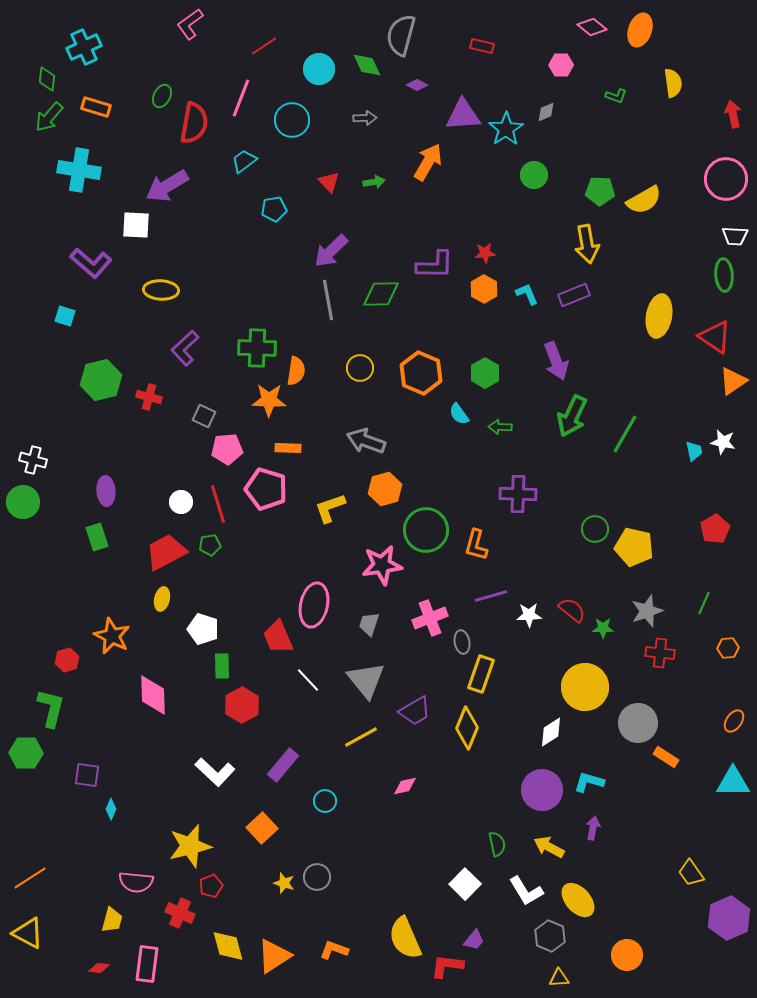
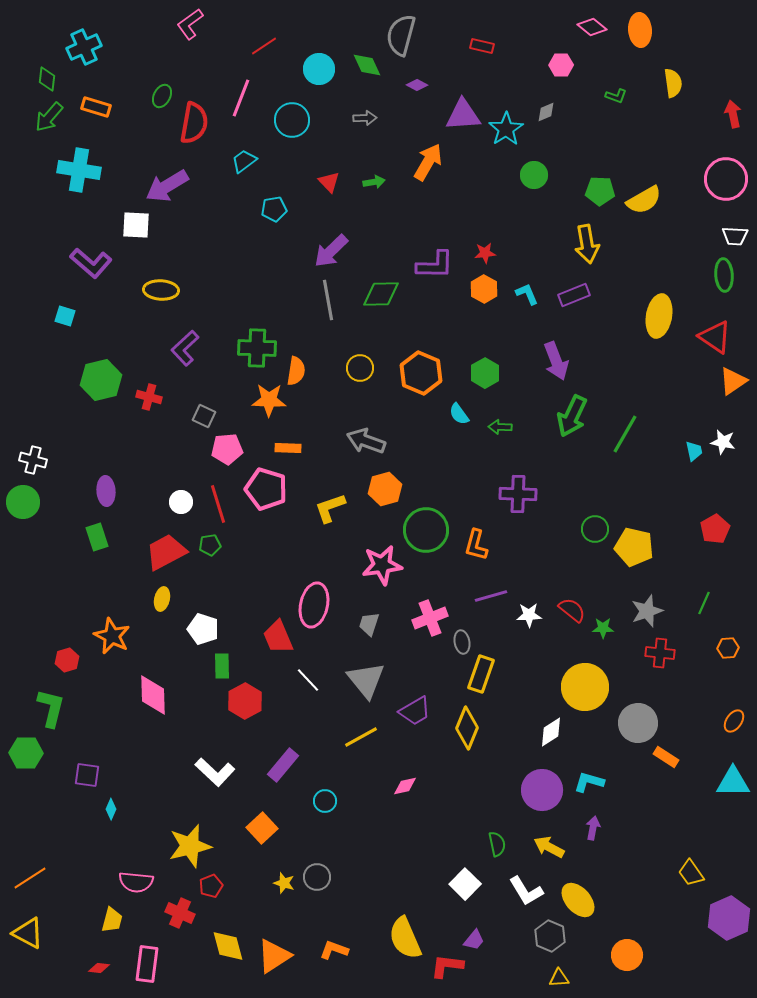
orange ellipse at (640, 30): rotated 24 degrees counterclockwise
red hexagon at (242, 705): moved 3 px right, 4 px up
